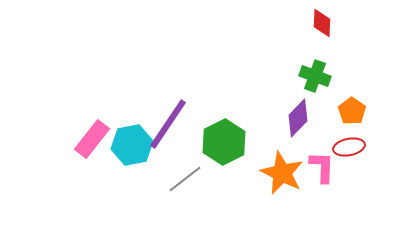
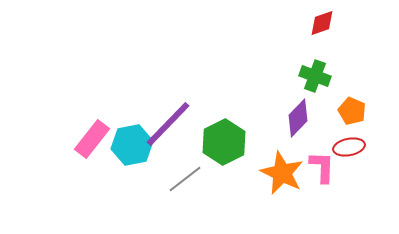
red diamond: rotated 68 degrees clockwise
orange pentagon: rotated 12 degrees counterclockwise
purple line: rotated 10 degrees clockwise
